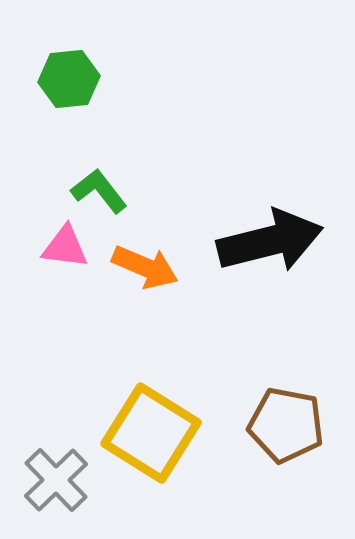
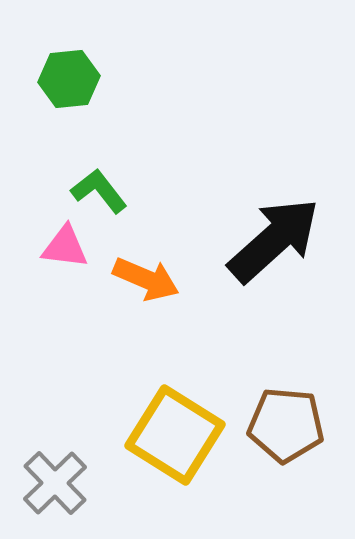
black arrow: moved 4 px right, 1 px up; rotated 28 degrees counterclockwise
orange arrow: moved 1 px right, 12 px down
brown pentagon: rotated 6 degrees counterclockwise
yellow square: moved 24 px right, 2 px down
gray cross: moved 1 px left, 3 px down
